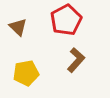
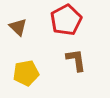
brown L-shape: rotated 50 degrees counterclockwise
